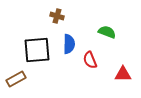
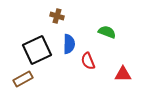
black square: rotated 20 degrees counterclockwise
red semicircle: moved 2 px left, 1 px down
brown rectangle: moved 7 px right
